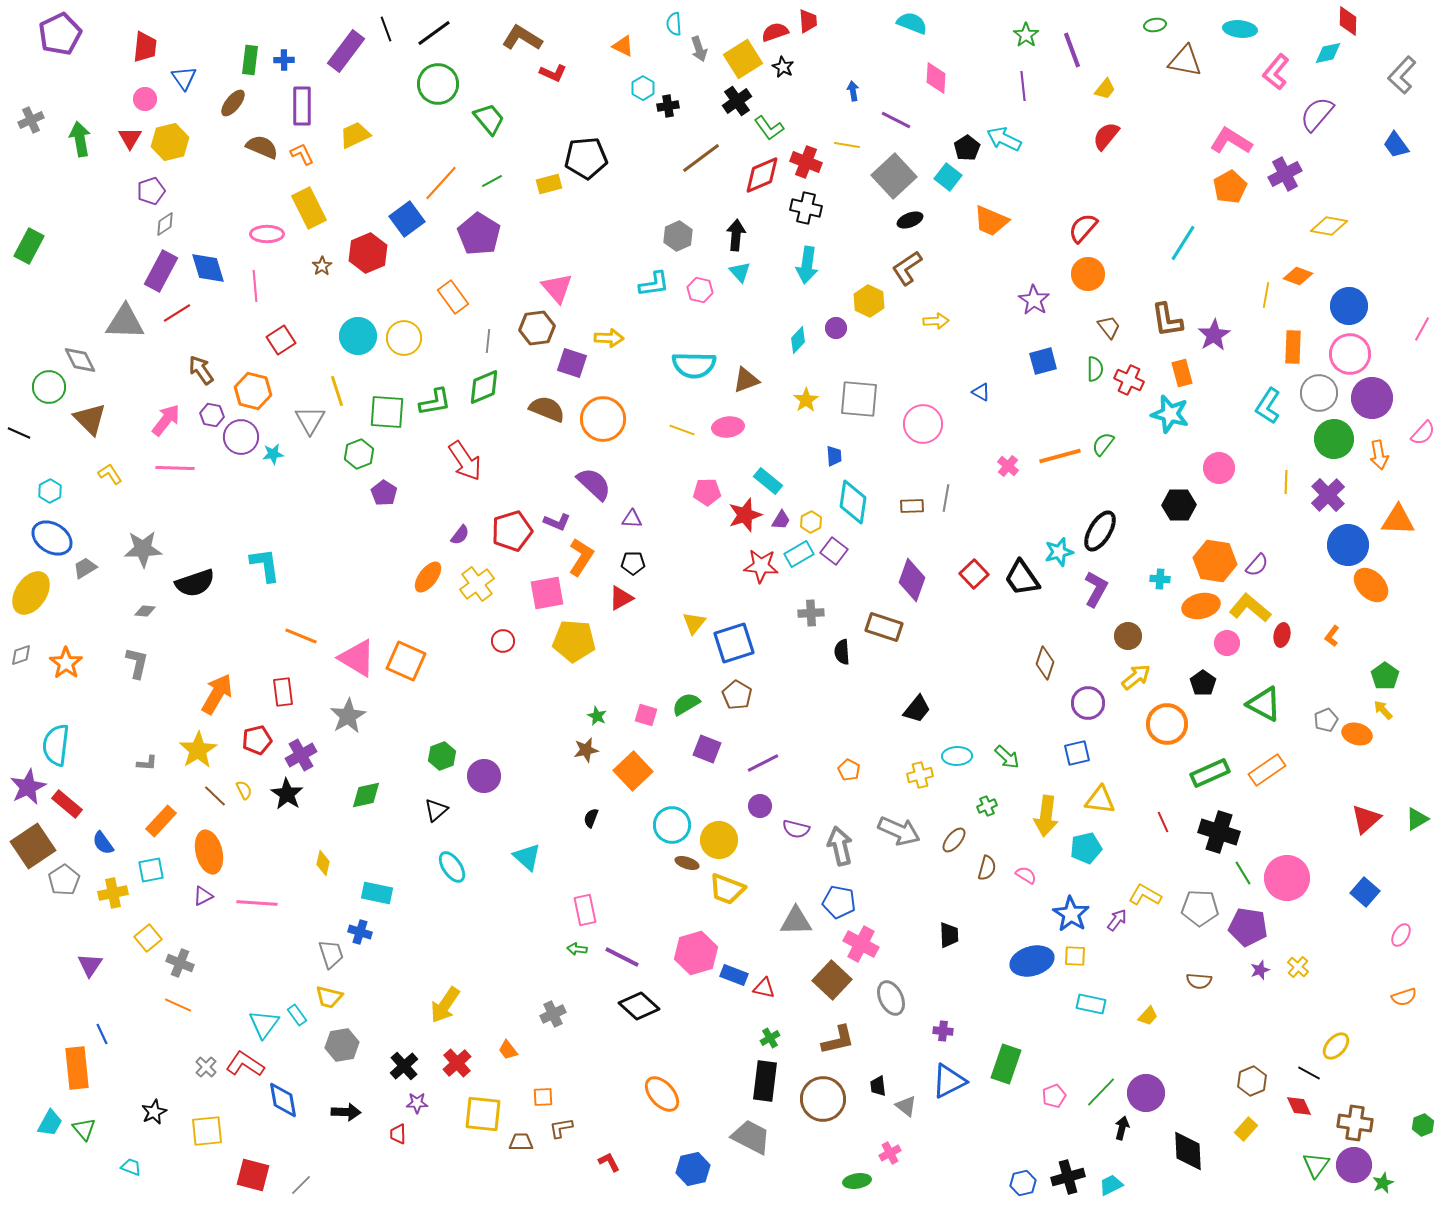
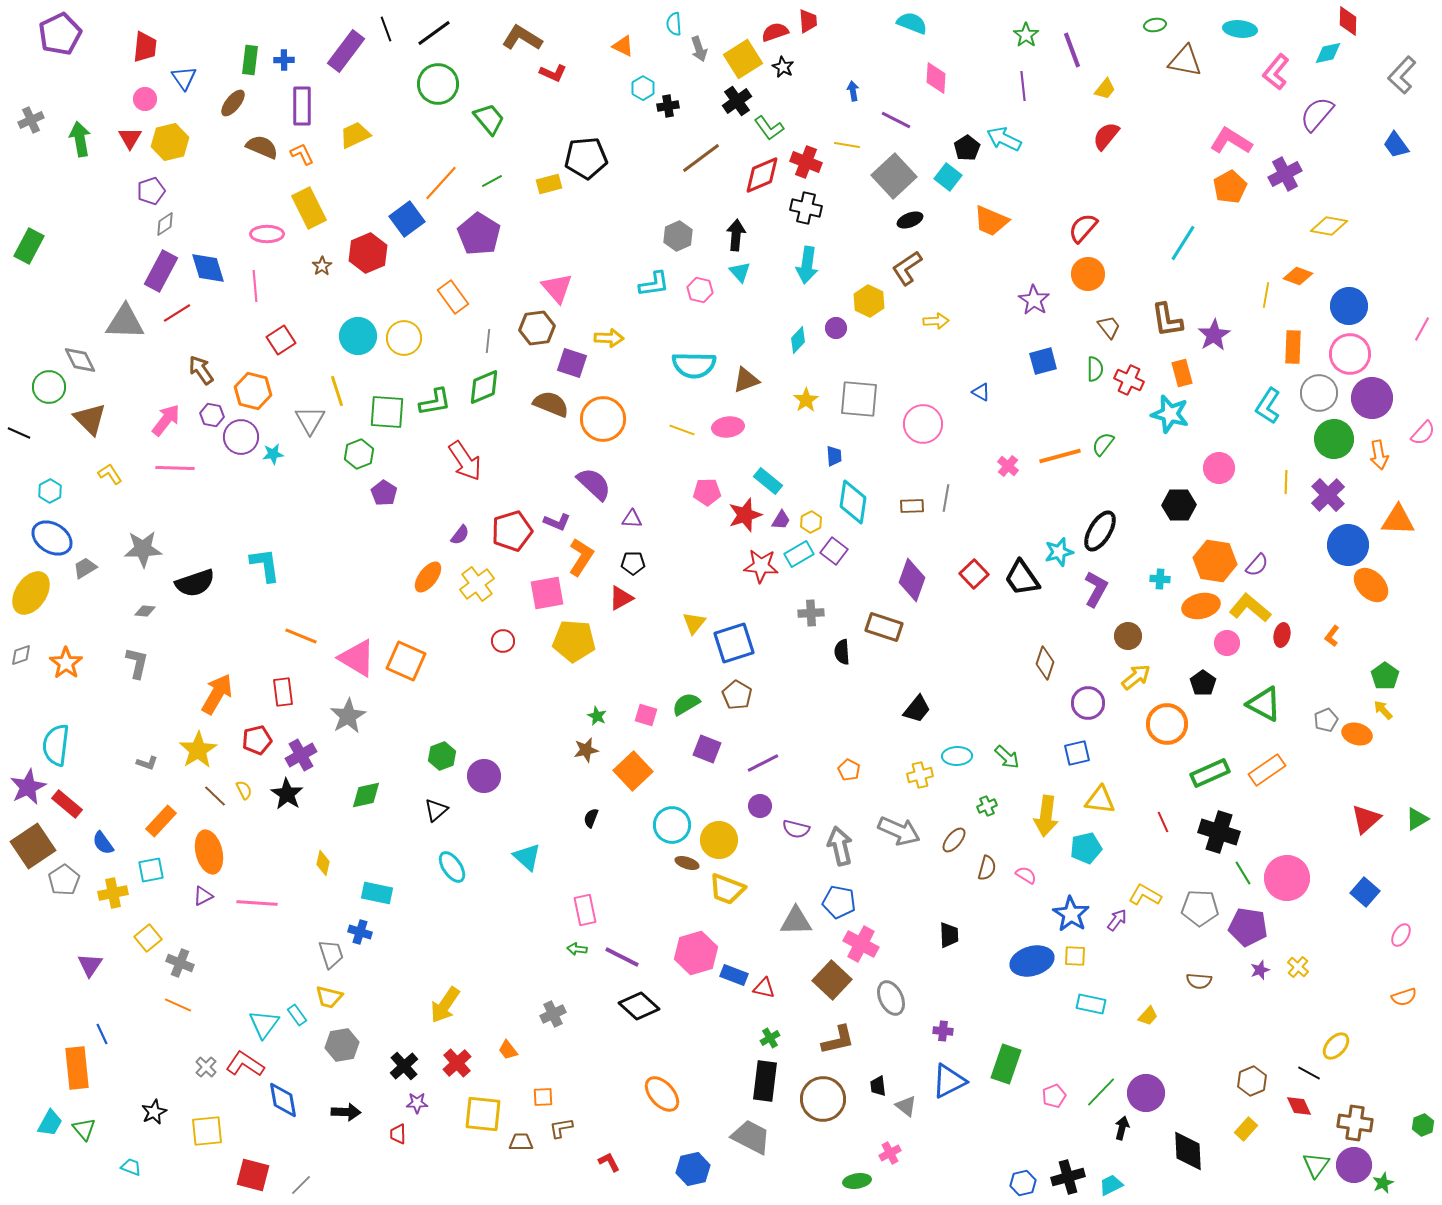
brown semicircle at (547, 409): moved 4 px right, 5 px up
gray L-shape at (147, 763): rotated 15 degrees clockwise
